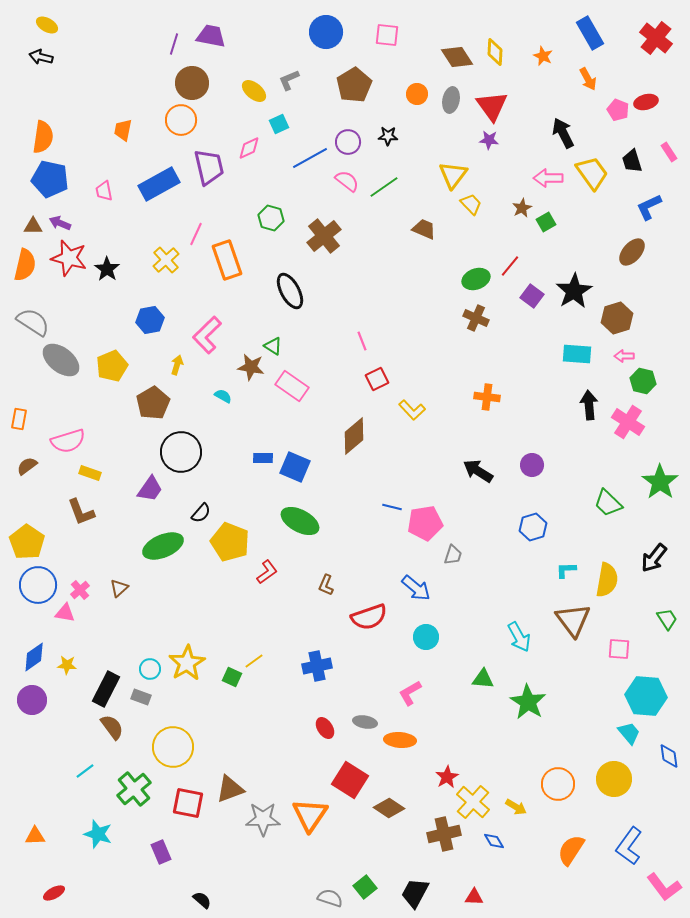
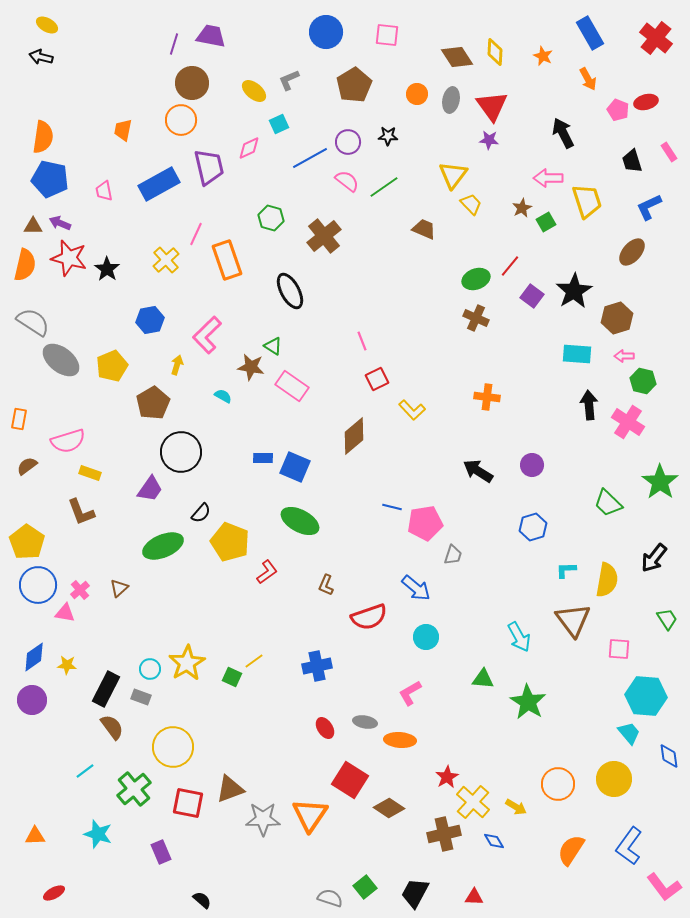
yellow trapezoid at (592, 173): moved 5 px left, 28 px down; rotated 18 degrees clockwise
